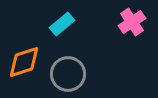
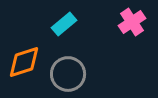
cyan rectangle: moved 2 px right
